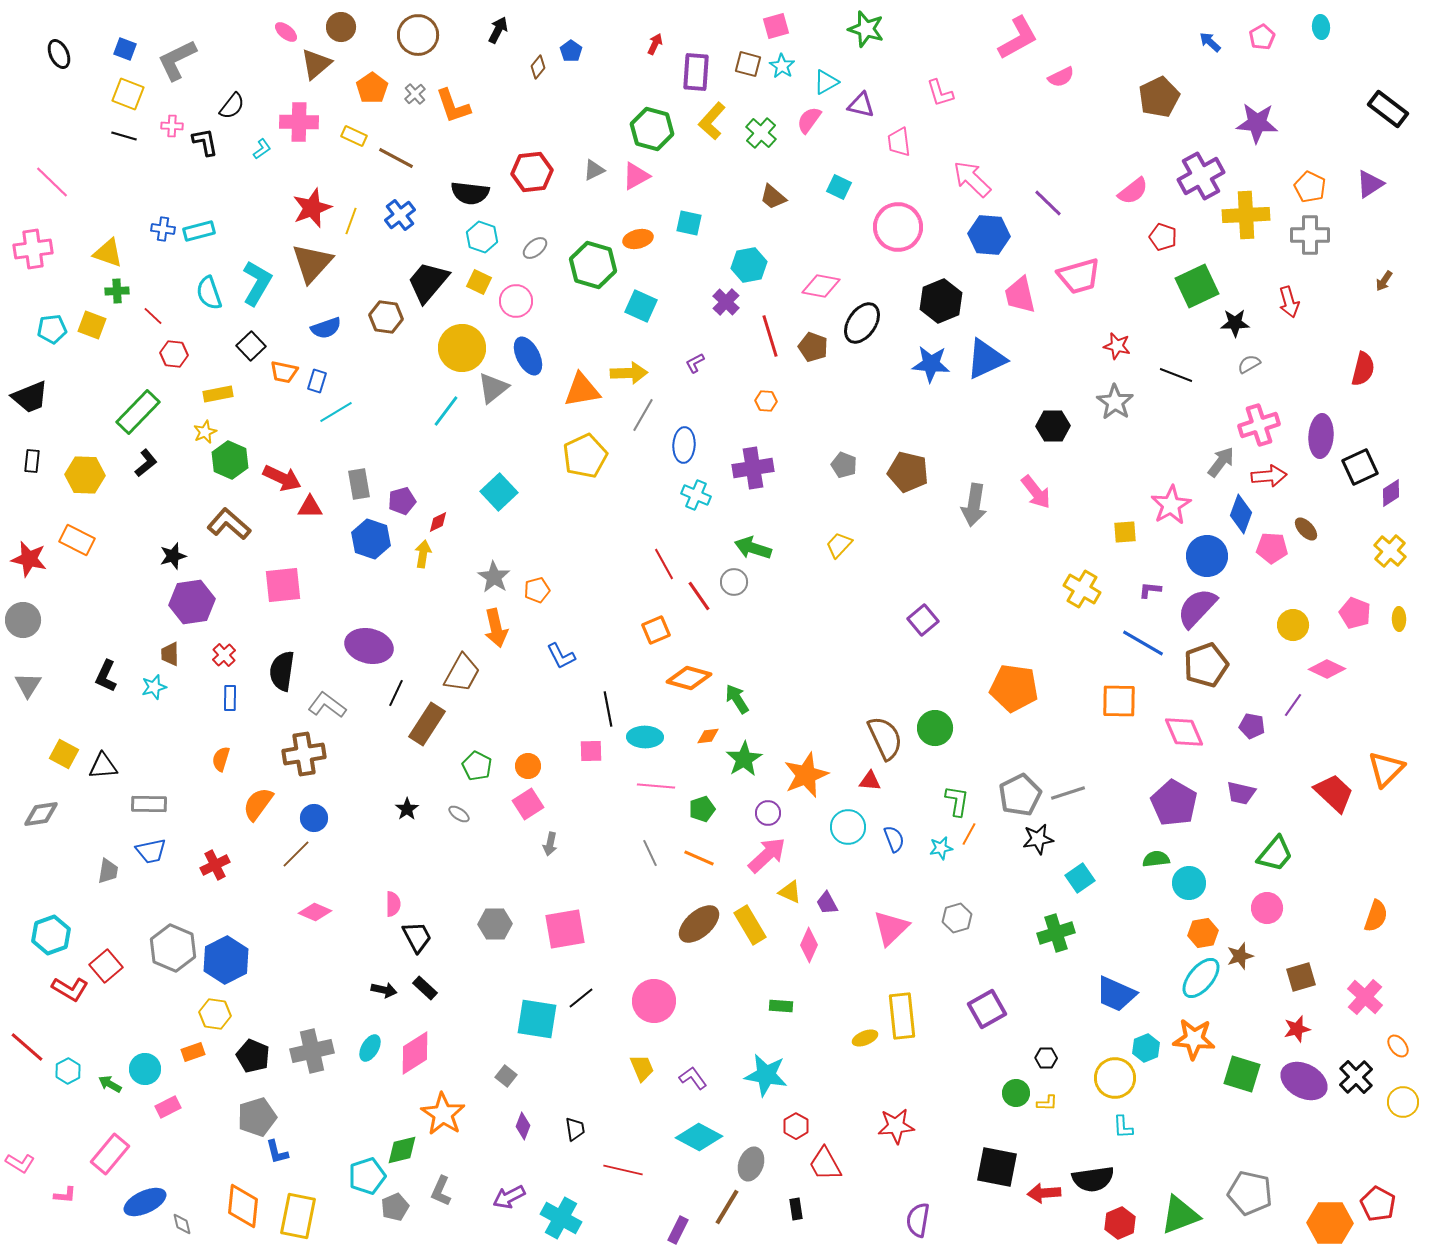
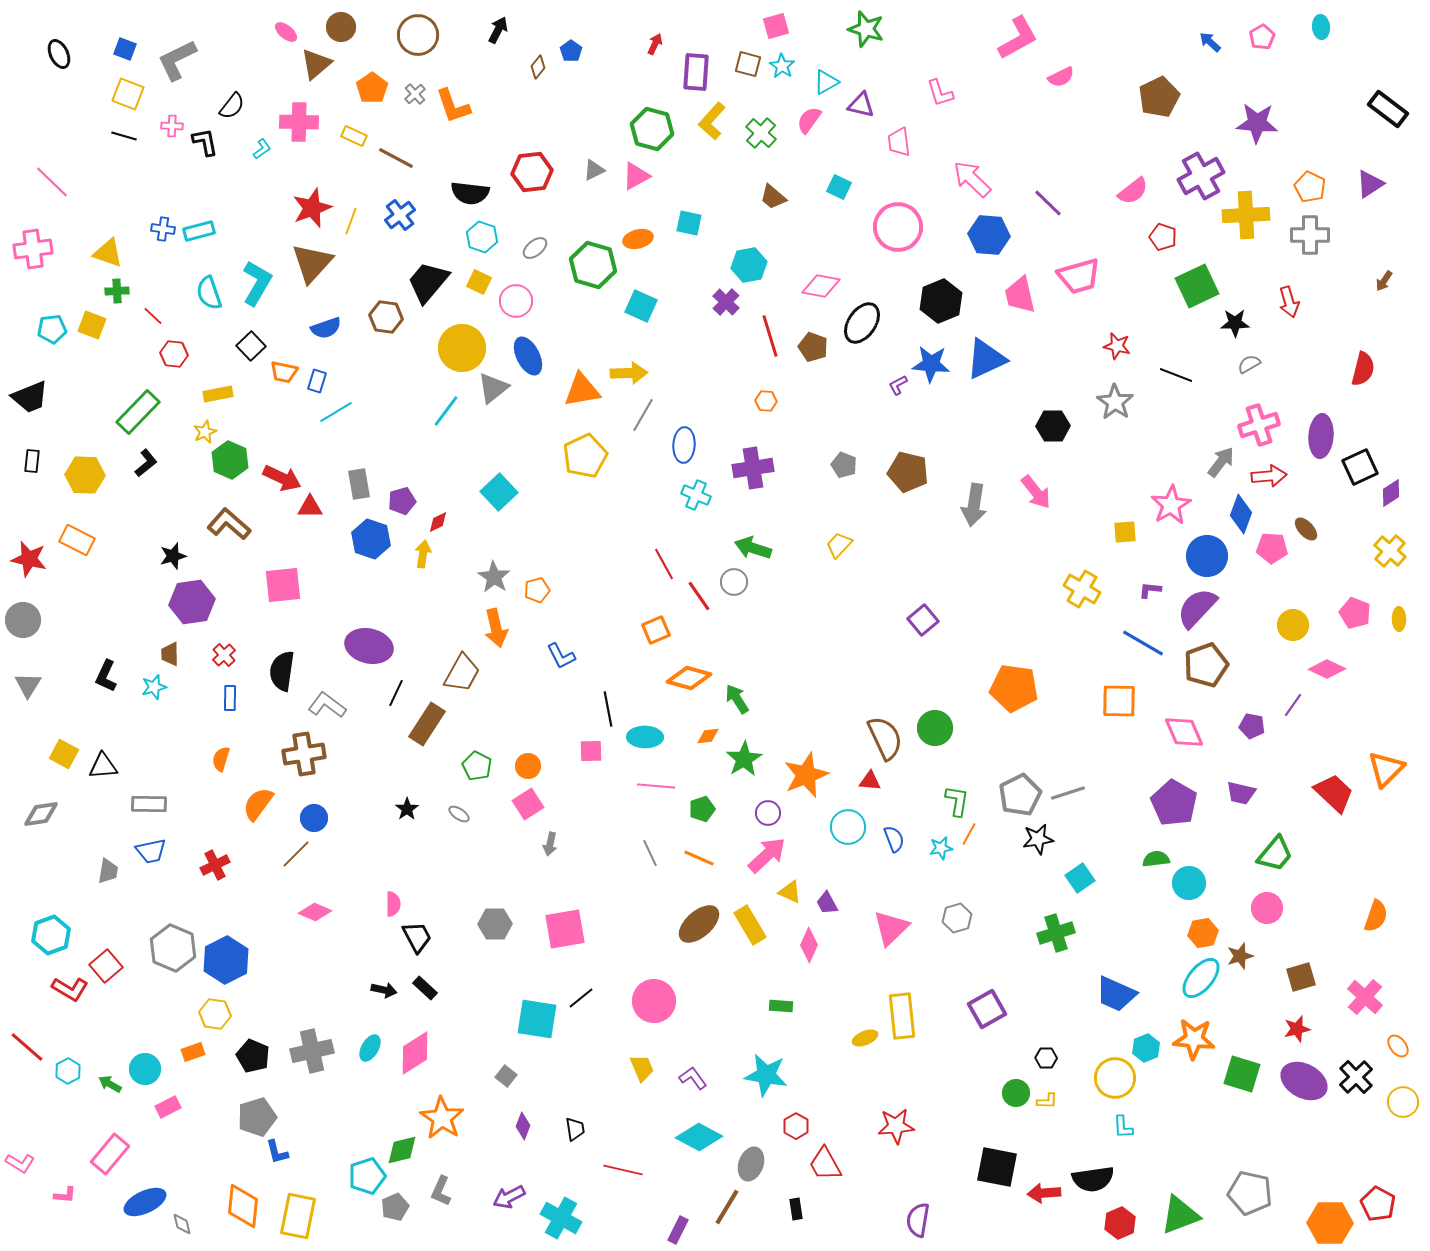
purple L-shape at (695, 363): moved 203 px right, 22 px down
yellow L-shape at (1047, 1103): moved 2 px up
orange star at (443, 1114): moved 1 px left, 4 px down
